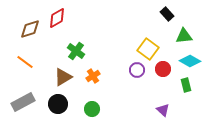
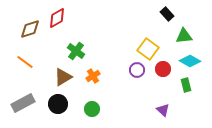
gray rectangle: moved 1 px down
